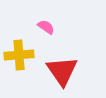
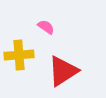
red triangle: moved 1 px right; rotated 32 degrees clockwise
